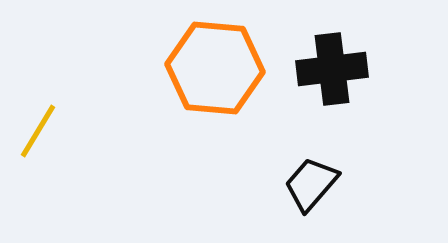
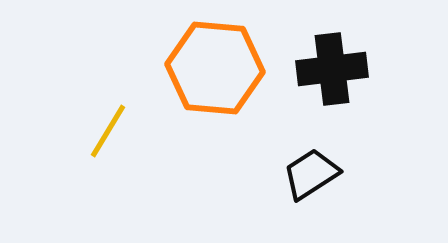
yellow line: moved 70 px right
black trapezoid: moved 10 px up; rotated 16 degrees clockwise
